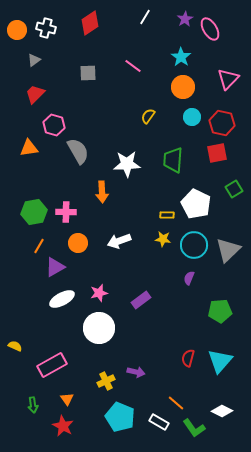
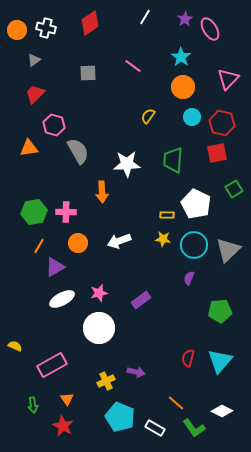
white rectangle at (159, 422): moved 4 px left, 6 px down
